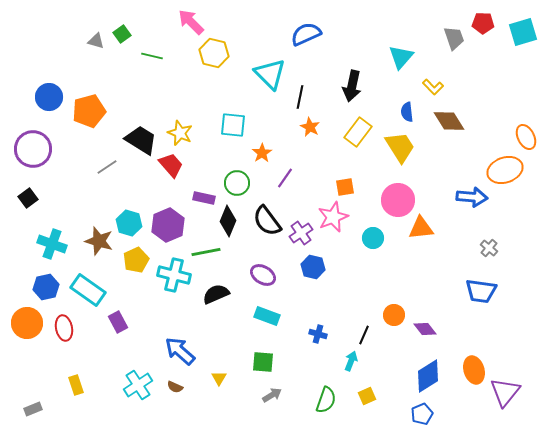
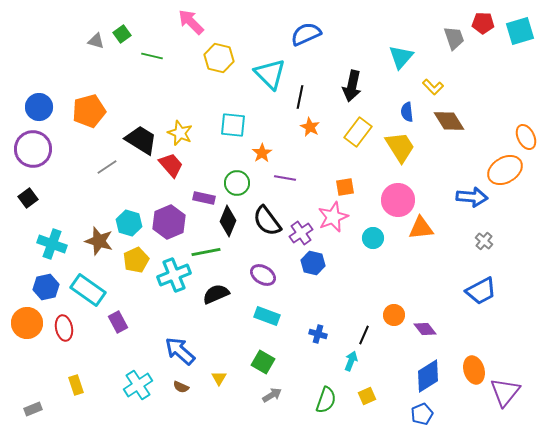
cyan square at (523, 32): moved 3 px left, 1 px up
yellow hexagon at (214, 53): moved 5 px right, 5 px down
blue circle at (49, 97): moved 10 px left, 10 px down
orange ellipse at (505, 170): rotated 12 degrees counterclockwise
purple line at (285, 178): rotated 65 degrees clockwise
purple hexagon at (168, 225): moved 1 px right, 3 px up
gray cross at (489, 248): moved 5 px left, 7 px up
blue hexagon at (313, 267): moved 4 px up
cyan cross at (174, 275): rotated 36 degrees counterclockwise
blue trapezoid at (481, 291): rotated 36 degrees counterclockwise
green square at (263, 362): rotated 25 degrees clockwise
brown semicircle at (175, 387): moved 6 px right
